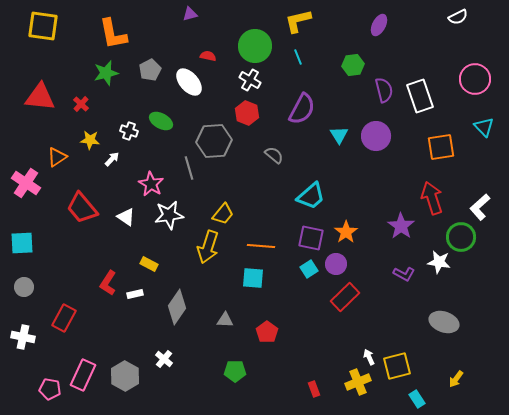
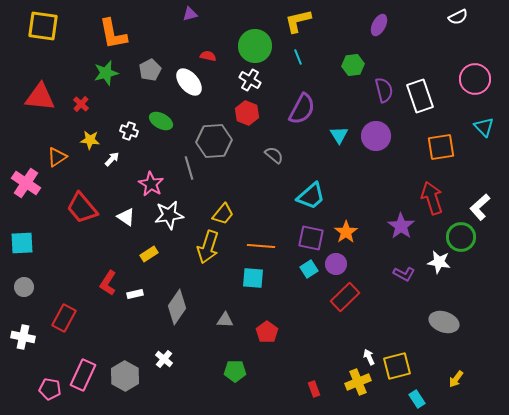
yellow rectangle at (149, 264): moved 10 px up; rotated 60 degrees counterclockwise
